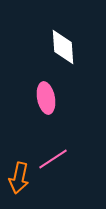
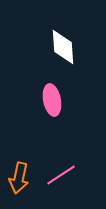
pink ellipse: moved 6 px right, 2 px down
pink line: moved 8 px right, 16 px down
